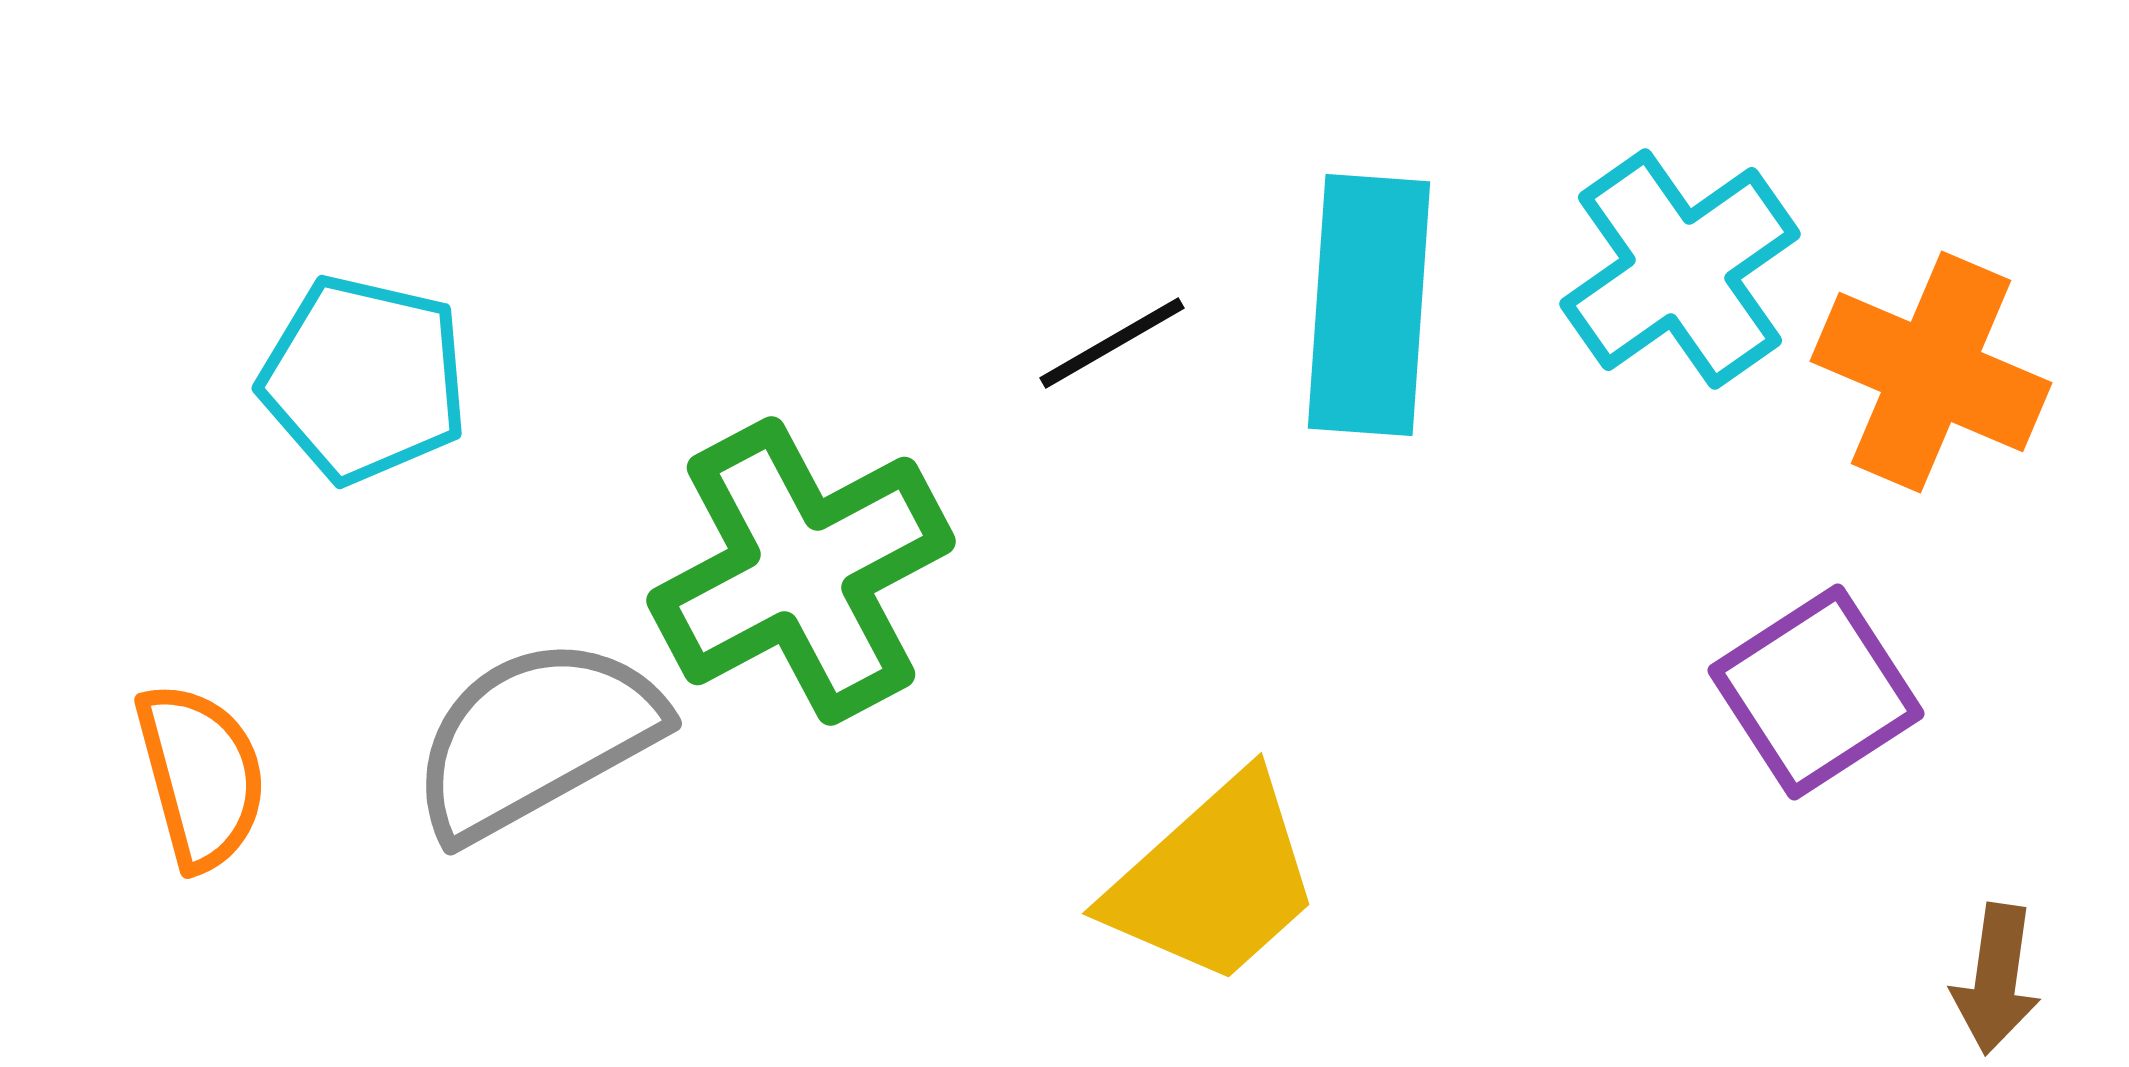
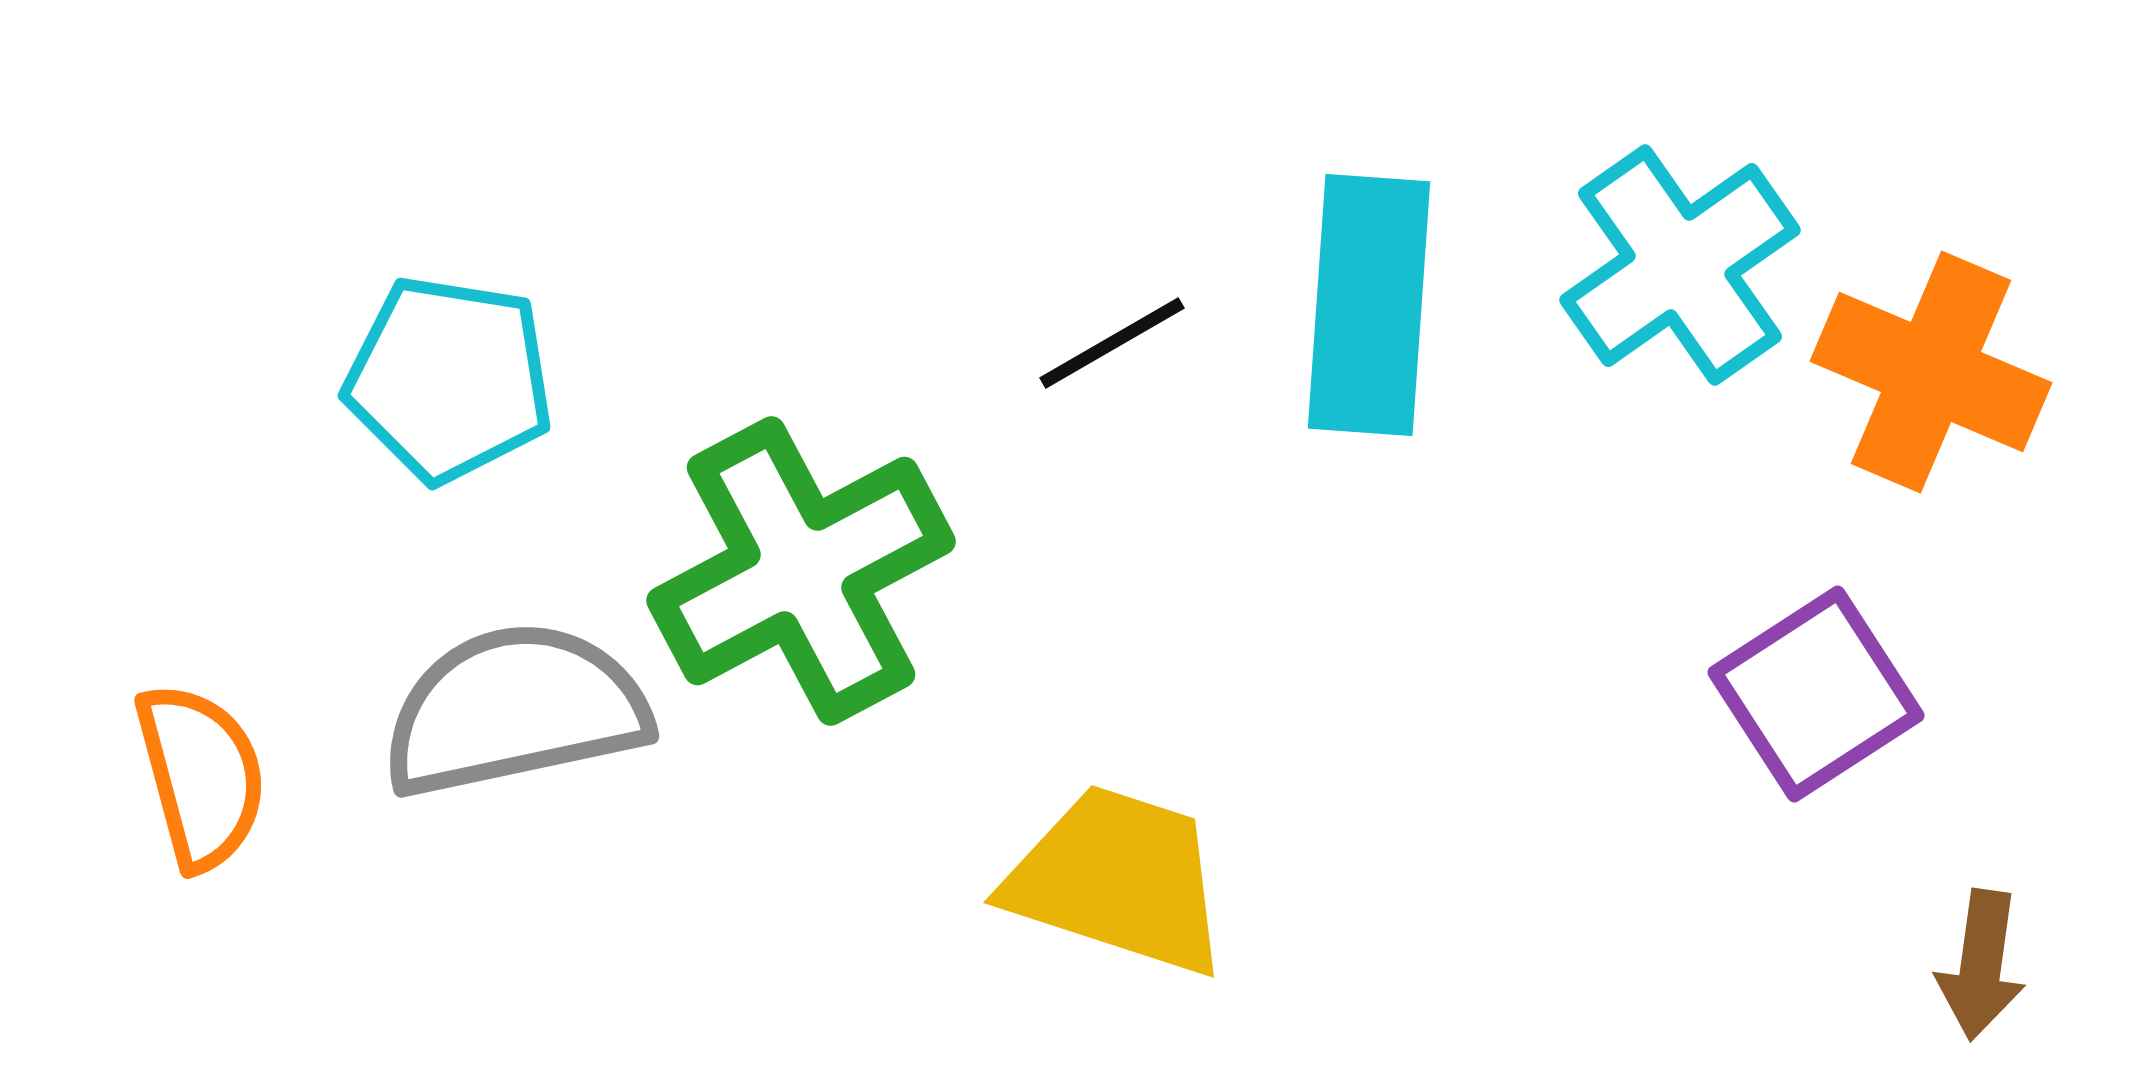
cyan cross: moved 4 px up
cyan pentagon: moved 85 px right; rotated 4 degrees counterclockwise
purple square: moved 2 px down
gray semicircle: moved 21 px left, 28 px up; rotated 17 degrees clockwise
yellow trapezoid: moved 96 px left; rotated 120 degrees counterclockwise
brown arrow: moved 15 px left, 14 px up
